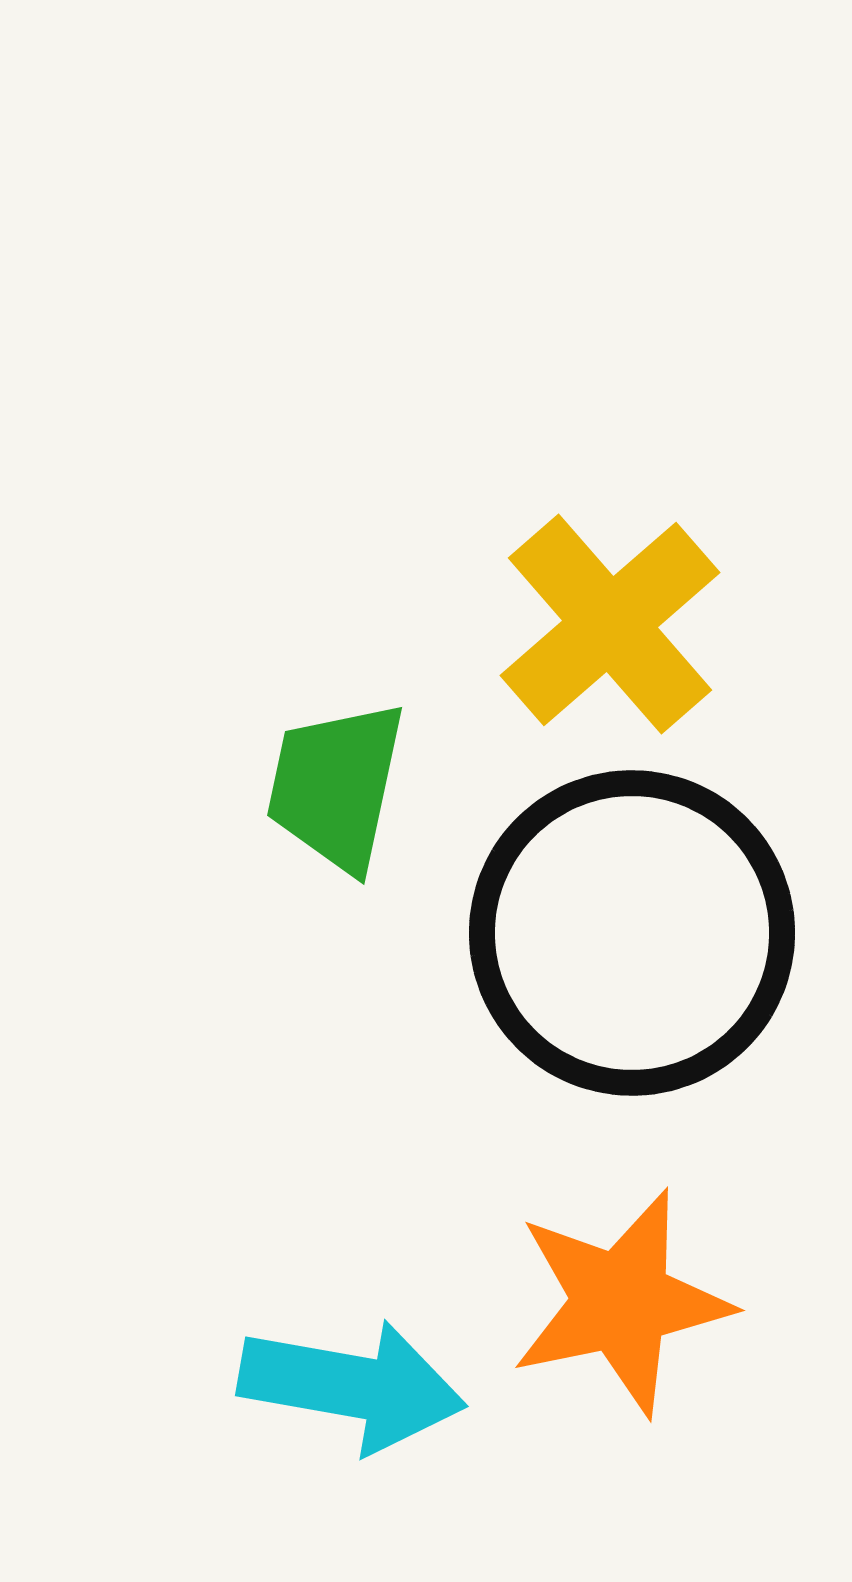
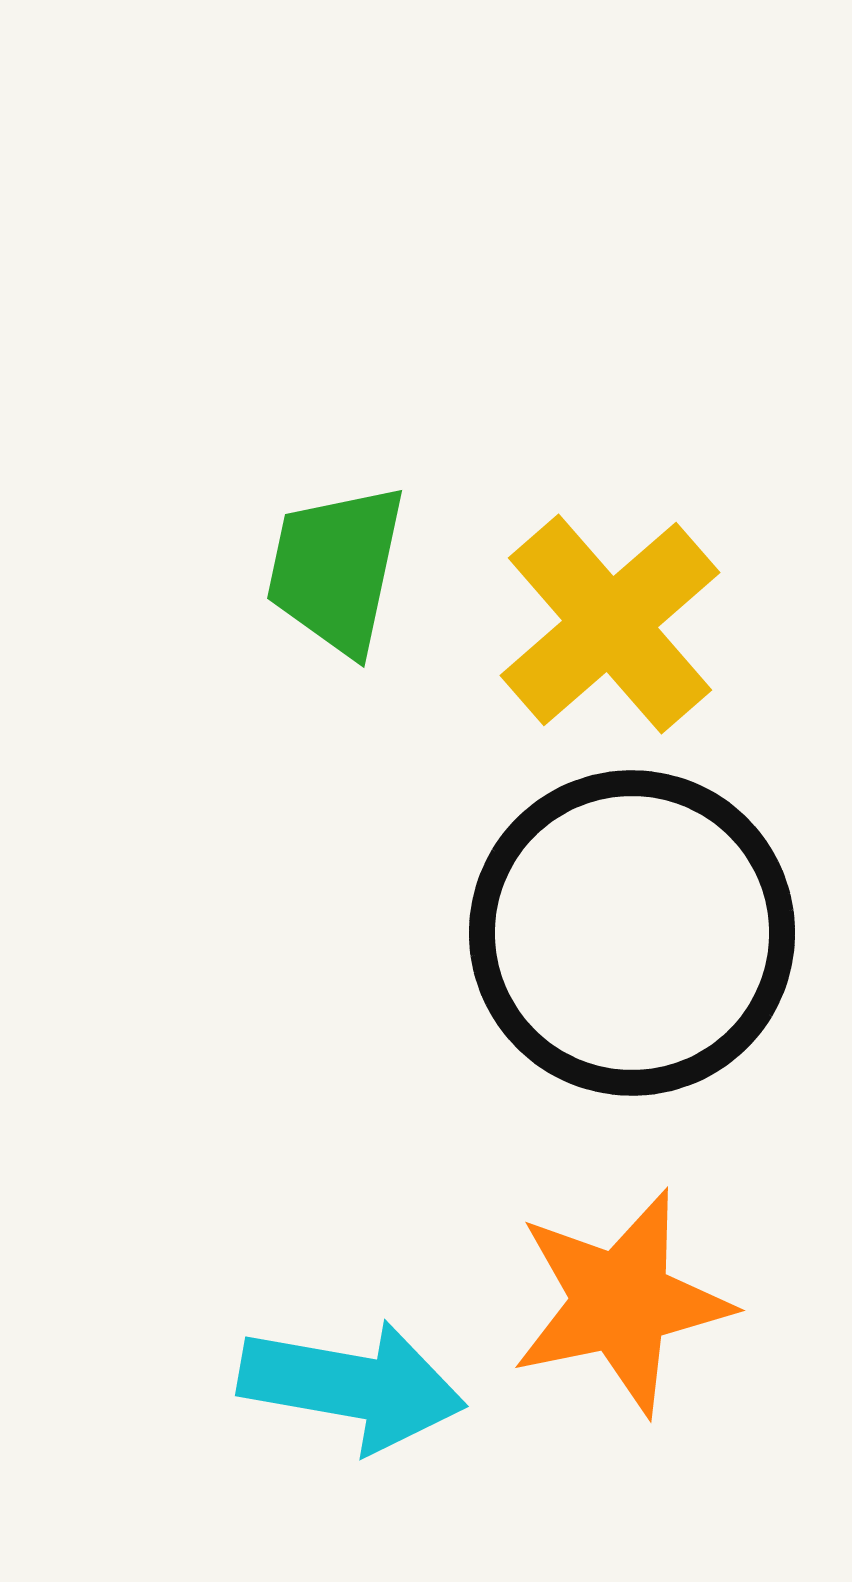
green trapezoid: moved 217 px up
